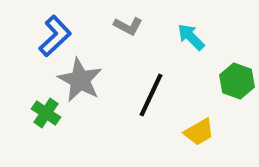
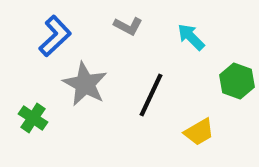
gray star: moved 5 px right, 4 px down
green cross: moved 13 px left, 5 px down
